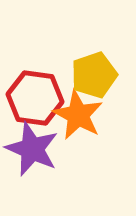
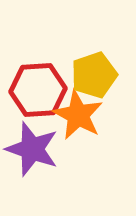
red hexagon: moved 3 px right, 8 px up; rotated 12 degrees counterclockwise
purple star: rotated 4 degrees counterclockwise
